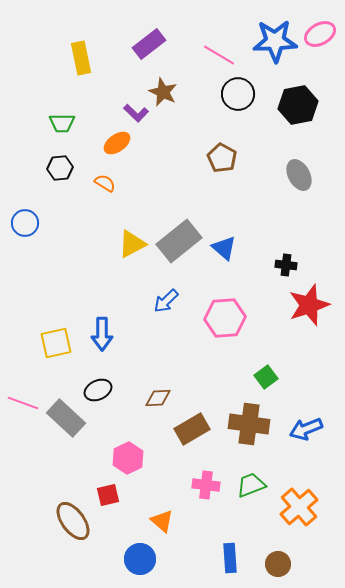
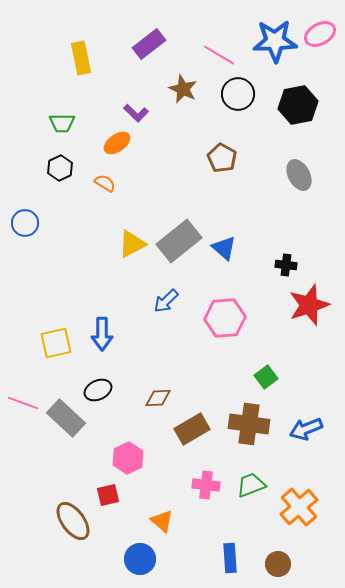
brown star at (163, 92): moved 20 px right, 3 px up
black hexagon at (60, 168): rotated 20 degrees counterclockwise
